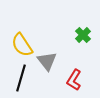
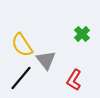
green cross: moved 1 px left, 1 px up
gray triangle: moved 1 px left, 1 px up
black line: rotated 24 degrees clockwise
